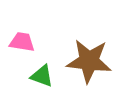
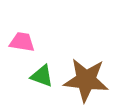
brown star: moved 3 px left, 19 px down
